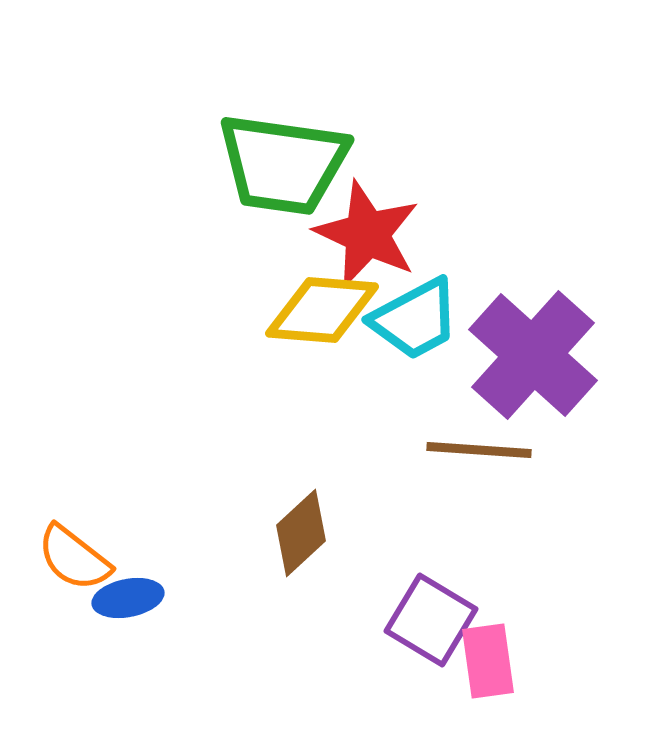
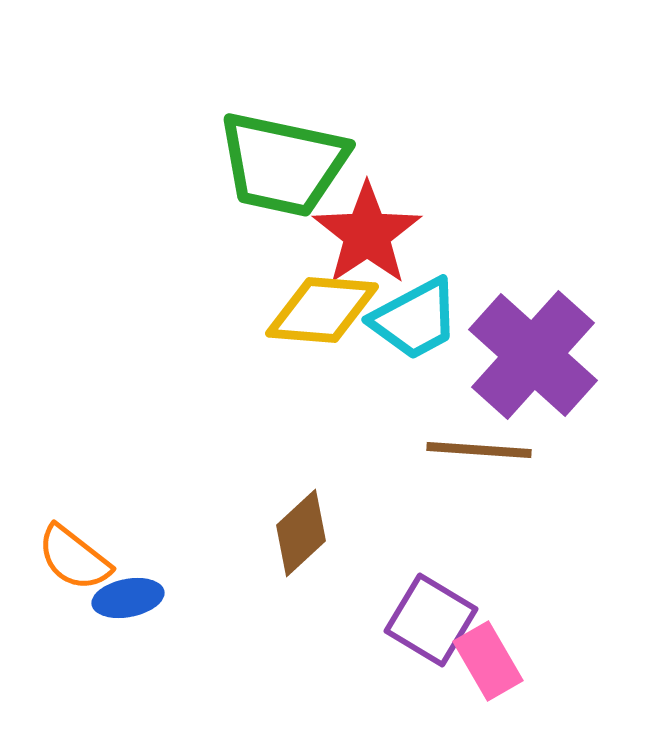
green trapezoid: rotated 4 degrees clockwise
red star: rotated 13 degrees clockwise
pink rectangle: rotated 22 degrees counterclockwise
